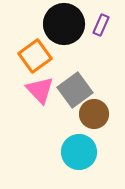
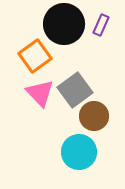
pink triangle: moved 3 px down
brown circle: moved 2 px down
